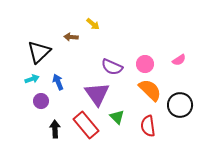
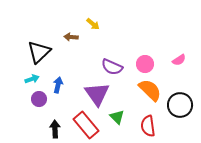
blue arrow: moved 3 px down; rotated 35 degrees clockwise
purple circle: moved 2 px left, 2 px up
